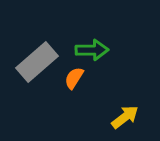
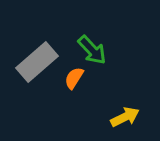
green arrow: rotated 48 degrees clockwise
yellow arrow: rotated 12 degrees clockwise
